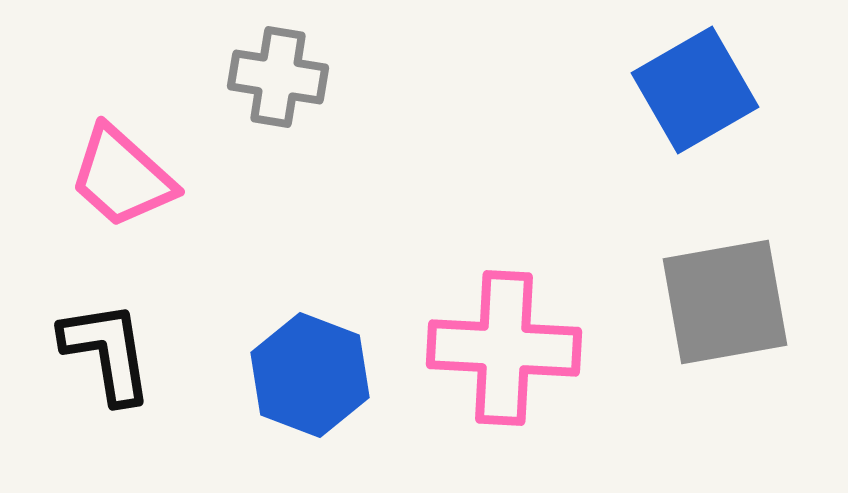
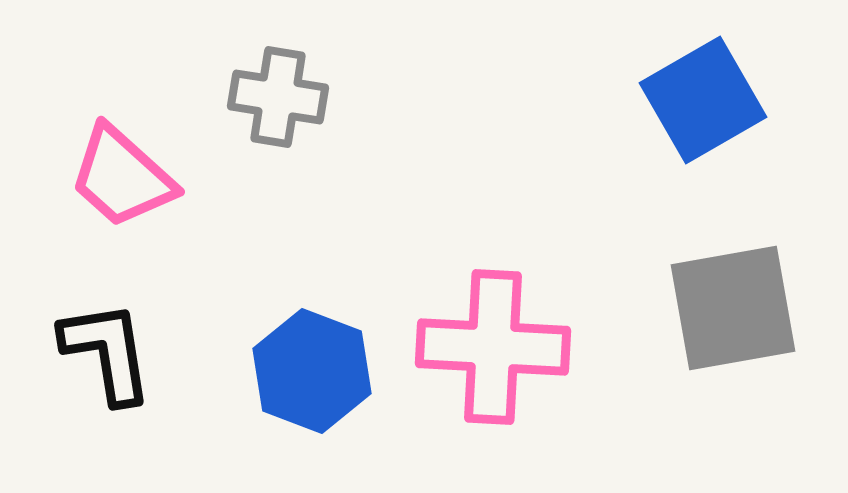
gray cross: moved 20 px down
blue square: moved 8 px right, 10 px down
gray square: moved 8 px right, 6 px down
pink cross: moved 11 px left, 1 px up
blue hexagon: moved 2 px right, 4 px up
